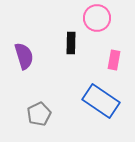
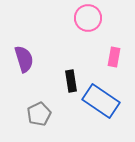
pink circle: moved 9 px left
black rectangle: moved 38 px down; rotated 10 degrees counterclockwise
purple semicircle: moved 3 px down
pink rectangle: moved 3 px up
